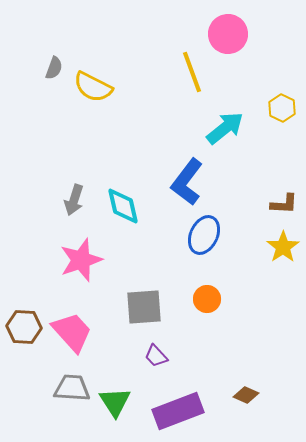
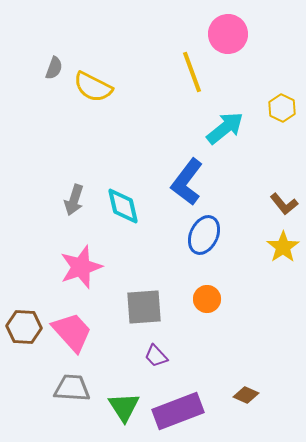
brown L-shape: rotated 48 degrees clockwise
pink star: moved 7 px down
green triangle: moved 9 px right, 5 px down
